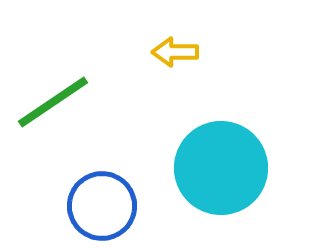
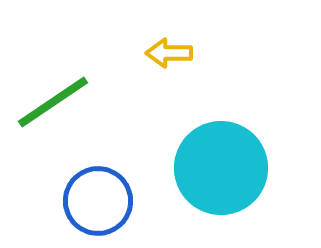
yellow arrow: moved 6 px left, 1 px down
blue circle: moved 4 px left, 5 px up
